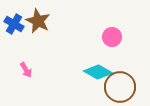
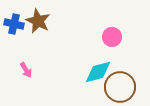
blue cross: rotated 18 degrees counterclockwise
cyan diamond: rotated 44 degrees counterclockwise
